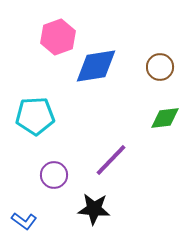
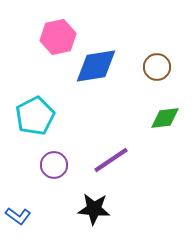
pink hexagon: rotated 8 degrees clockwise
brown circle: moved 3 px left
cyan pentagon: rotated 24 degrees counterclockwise
purple line: rotated 12 degrees clockwise
purple circle: moved 10 px up
blue L-shape: moved 6 px left, 5 px up
